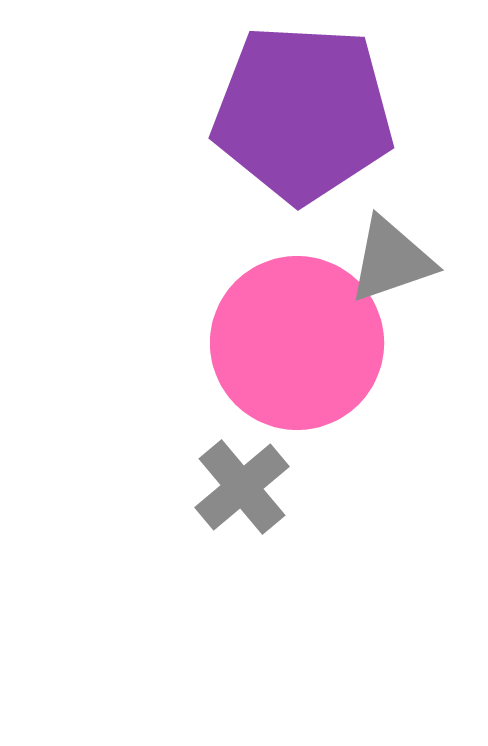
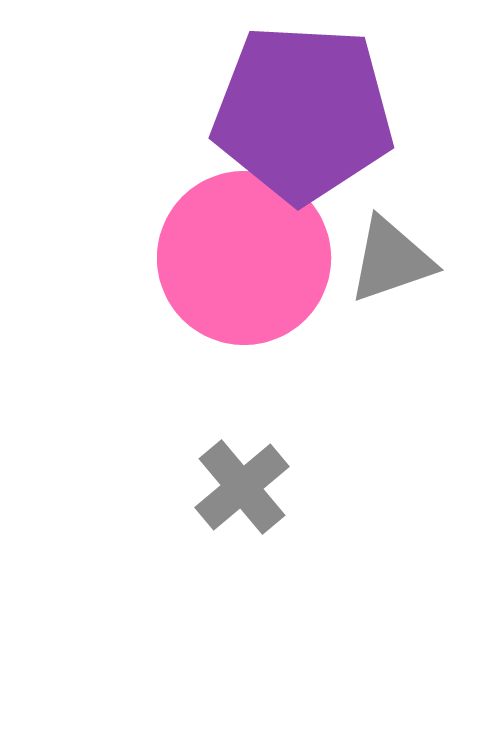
pink circle: moved 53 px left, 85 px up
